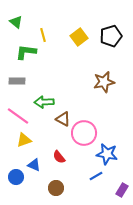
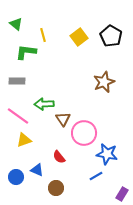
green triangle: moved 2 px down
black pentagon: rotated 25 degrees counterclockwise
brown star: rotated 10 degrees counterclockwise
green arrow: moved 2 px down
brown triangle: rotated 28 degrees clockwise
blue triangle: moved 3 px right, 5 px down
purple rectangle: moved 4 px down
